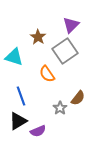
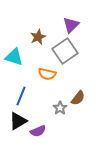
brown star: rotated 14 degrees clockwise
orange semicircle: rotated 42 degrees counterclockwise
blue line: rotated 42 degrees clockwise
